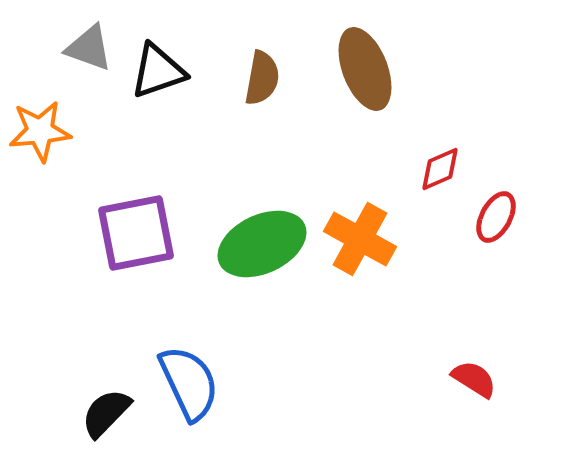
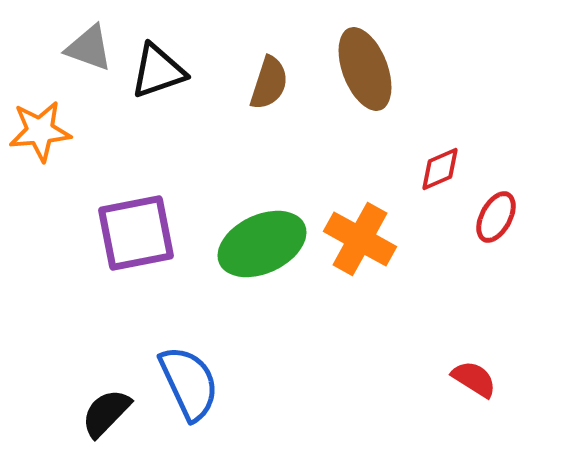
brown semicircle: moved 7 px right, 5 px down; rotated 8 degrees clockwise
